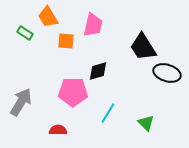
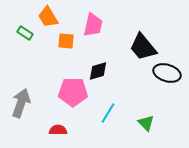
black trapezoid: rotated 8 degrees counterclockwise
gray arrow: moved 1 px down; rotated 12 degrees counterclockwise
